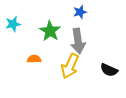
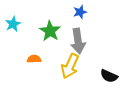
cyan star: rotated 14 degrees counterclockwise
black semicircle: moved 6 px down
